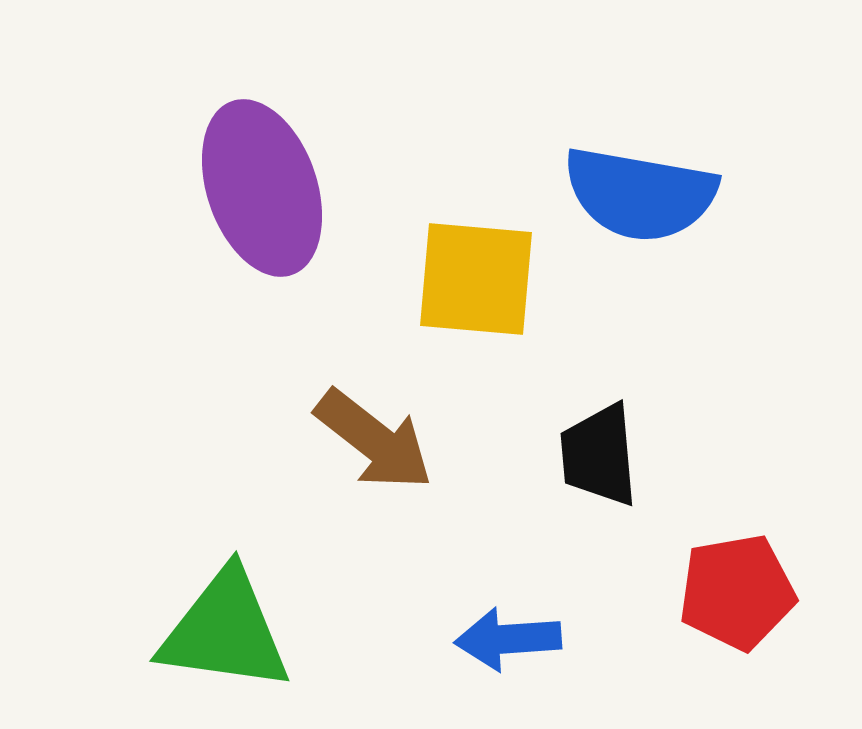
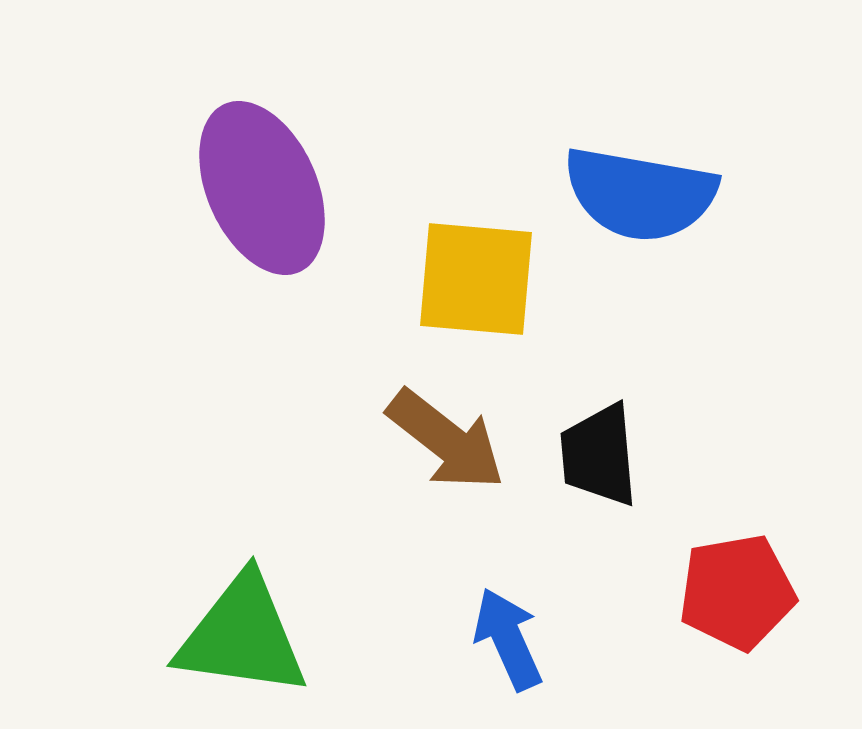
purple ellipse: rotated 5 degrees counterclockwise
brown arrow: moved 72 px right
green triangle: moved 17 px right, 5 px down
blue arrow: rotated 70 degrees clockwise
